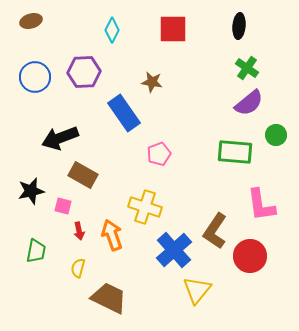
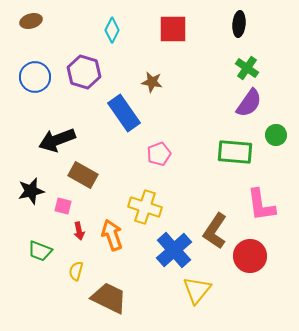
black ellipse: moved 2 px up
purple hexagon: rotated 20 degrees clockwise
purple semicircle: rotated 16 degrees counterclockwise
black arrow: moved 3 px left, 2 px down
green trapezoid: moved 4 px right; rotated 100 degrees clockwise
yellow semicircle: moved 2 px left, 3 px down
